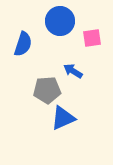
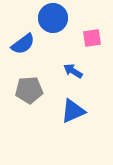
blue circle: moved 7 px left, 3 px up
blue semicircle: rotated 35 degrees clockwise
gray pentagon: moved 18 px left
blue triangle: moved 10 px right, 7 px up
